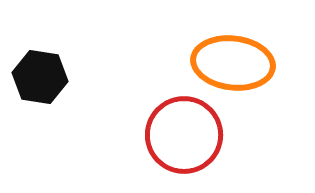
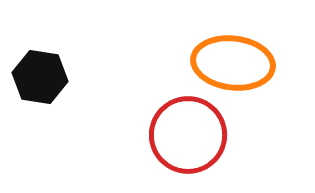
red circle: moved 4 px right
